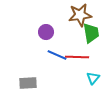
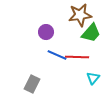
green trapezoid: rotated 50 degrees clockwise
gray rectangle: moved 4 px right, 1 px down; rotated 60 degrees counterclockwise
